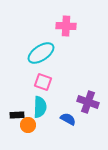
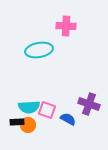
cyan ellipse: moved 2 px left, 3 px up; rotated 24 degrees clockwise
pink square: moved 4 px right, 28 px down
purple cross: moved 1 px right, 2 px down
cyan semicircle: moved 11 px left; rotated 85 degrees clockwise
black rectangle: moved 7 px down
